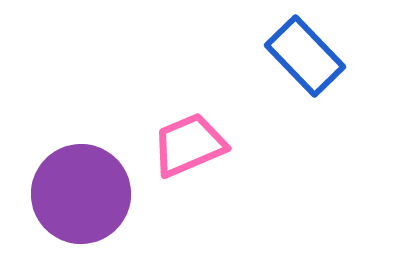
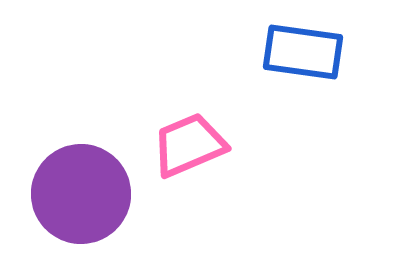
blue rectangle: moved 2 px left, 4 px up; rotated 38 degrees counterclockwise
